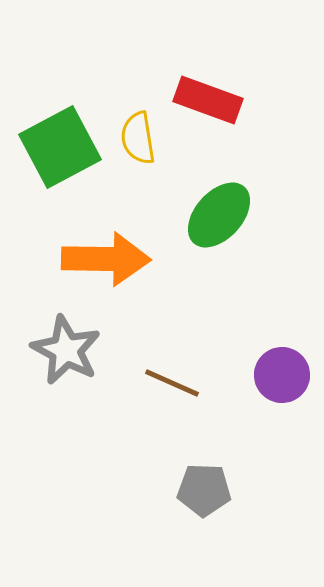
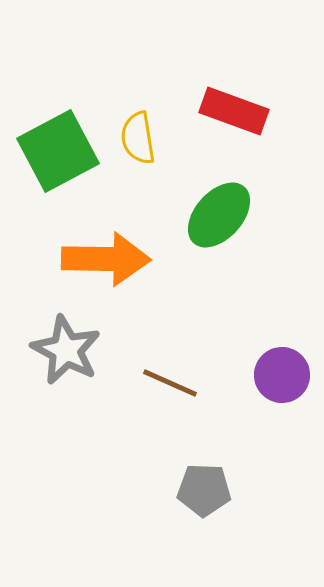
red rectangle: moved 26 px right, 11 px down
green square: moved 2 px left, 4 px down
brown line: moved 2 px left
